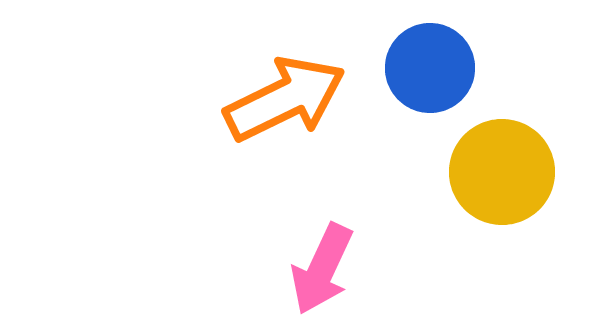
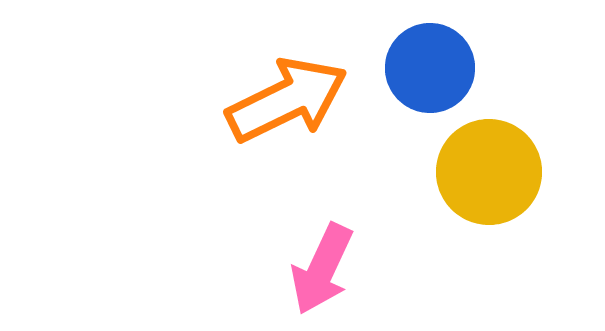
orange arrow: moved 2 px right, 1 px down
yellow circle: moved 13 px left
